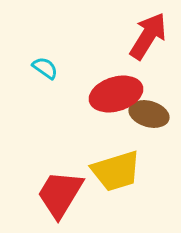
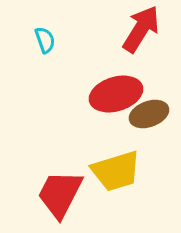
red arrow: moved 7 px left, 7 px up
cyan semicircle: moved 28 px up; rotated 36 degrees clockwise
brown ellipse: rotated 36 degrees counterclockwise
red trapezoid: rotated 4 degrees counterclockwise
